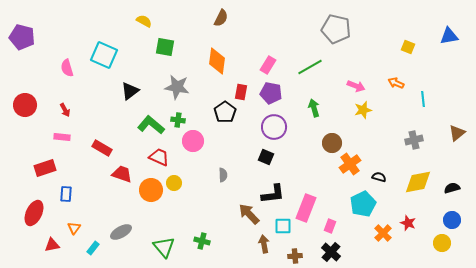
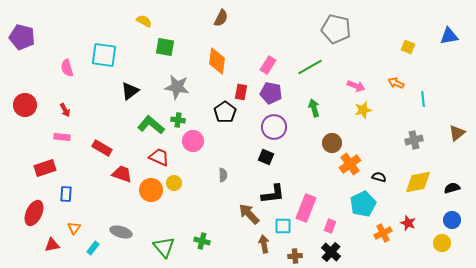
cyan square at (104, 55): rotated 16 degrees counterclockwise
gray ellipse at (121, 232): rotated 45 degrees clockwise
orange cross at (383, 233): rotated 18 degrees clockwise
